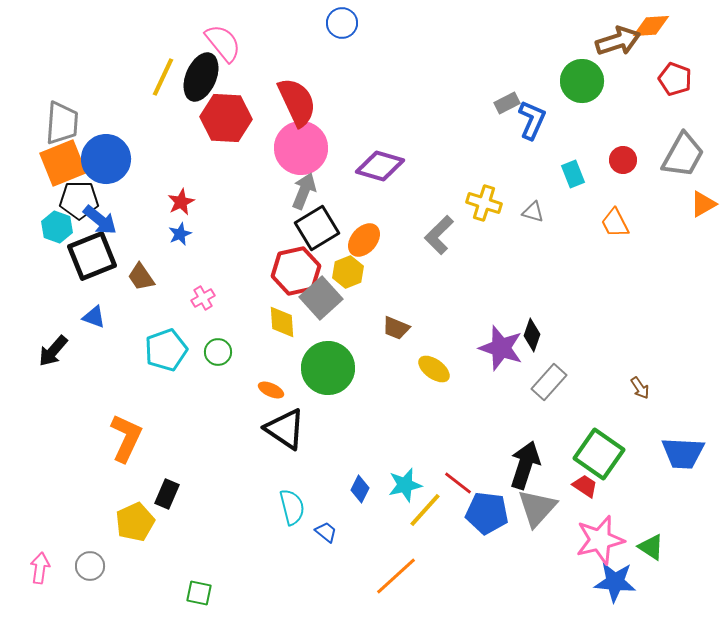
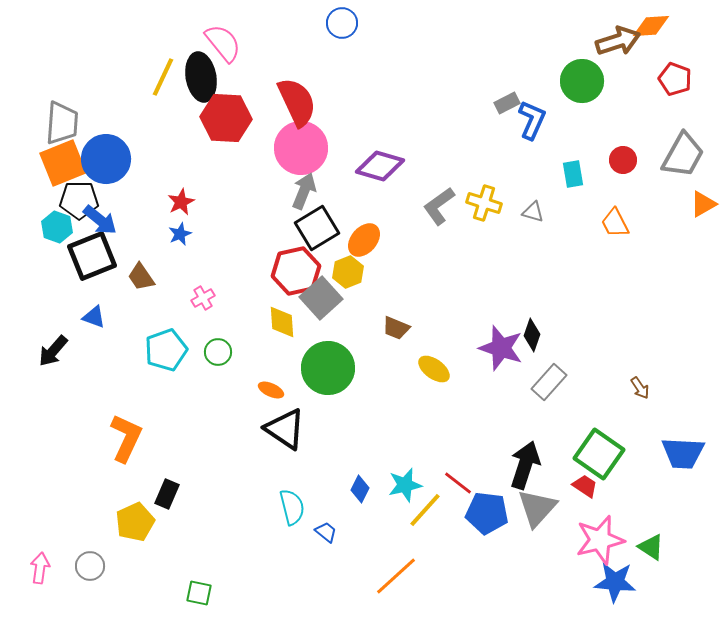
black ellipse at (201, 77): rotated 33 degrees counterclockwise
cyan rectangle at (573, 174): rotated 12 degrees clockwise
gray L-shape at (439, 235): moved 29 px up; rotated 9 degrees clockwise
